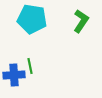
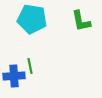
green L-shape: rotated 135 degrees clockwise
blue cross: moved 1 px down
